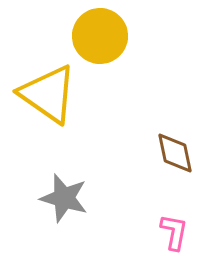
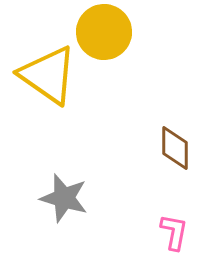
yellow circle: moved 4 px right, 4 px up
yellow triangle: moved 19 px up
brown diamond: moved 5 px up; rotated 12 degrees clockwise
